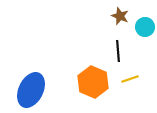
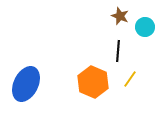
black line: rotated 10 degrees clockwise
yellow line: rotated 36 degrees counterclockwise
blue ellipse: moved 5 px left, 6 px up
